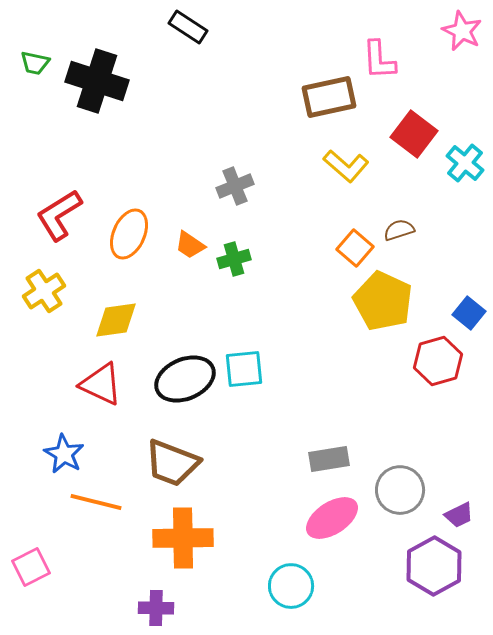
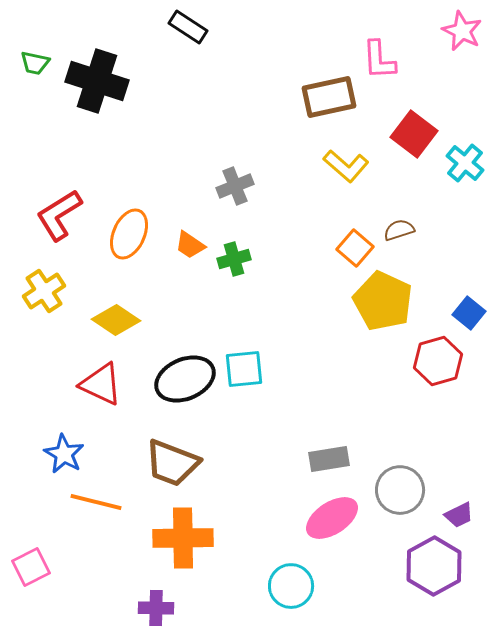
yellow diamond: rotated 42 degrees clockwise
